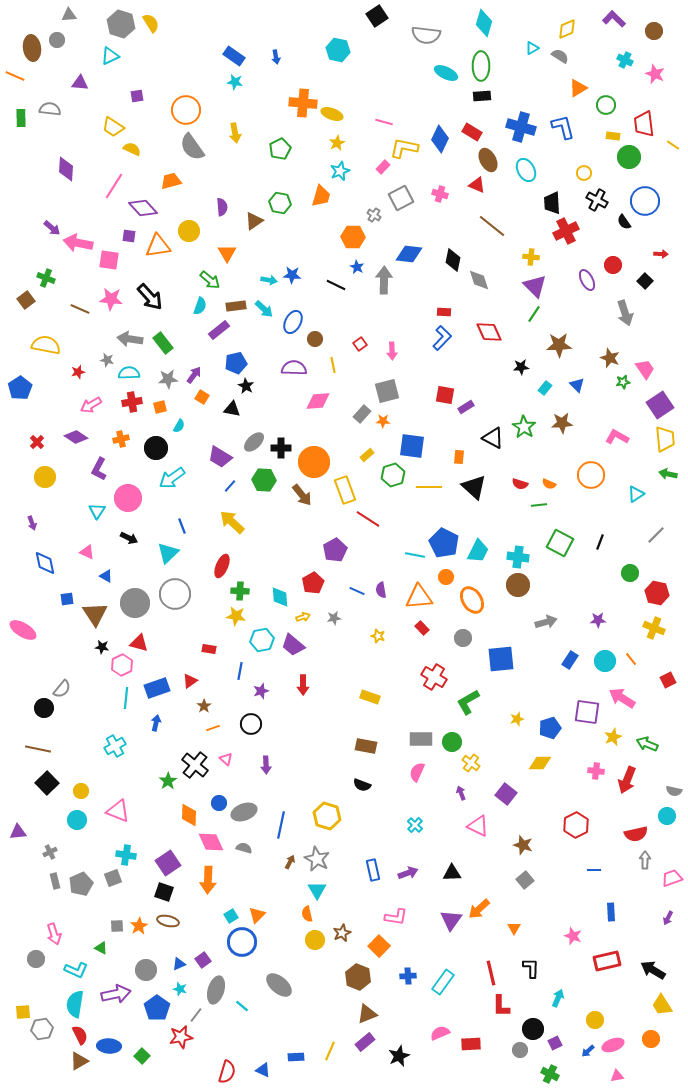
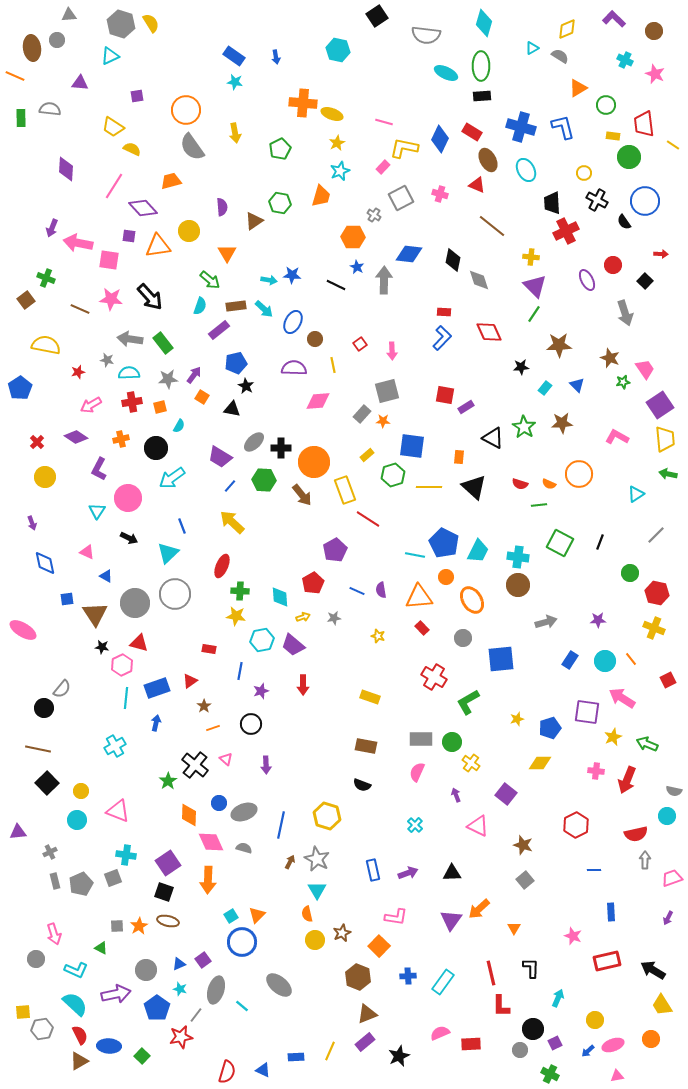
purple arrow at (52, 228): rotated 72 degrees clockwise
orange circle at (591, 475): moved 12 px left, 1 px up
purple arrow at (461, 793): moved 5 px left, 2 px down
cyan semicircle at (75, 1004): rotated 124 degrees clockwise
